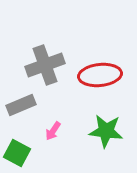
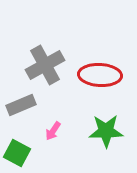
gray cross: rotated 9 degrees counterclockwise
red ellipse: rotated 9 degrees clockwise
green star: rotated 8 degrees counterclockwise
